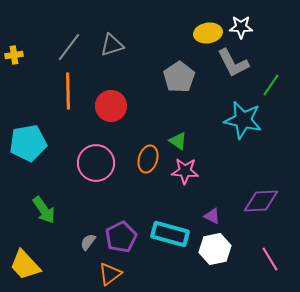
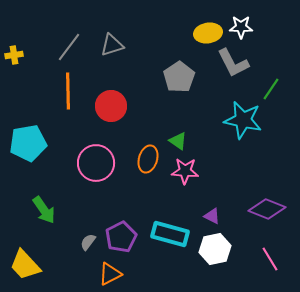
green line: moved 4 px down
purple diamond: moved 6 px right, 8 px down; rotated 24 degrees clockwise
orange triangle: rotated 10 degrees clockwise
